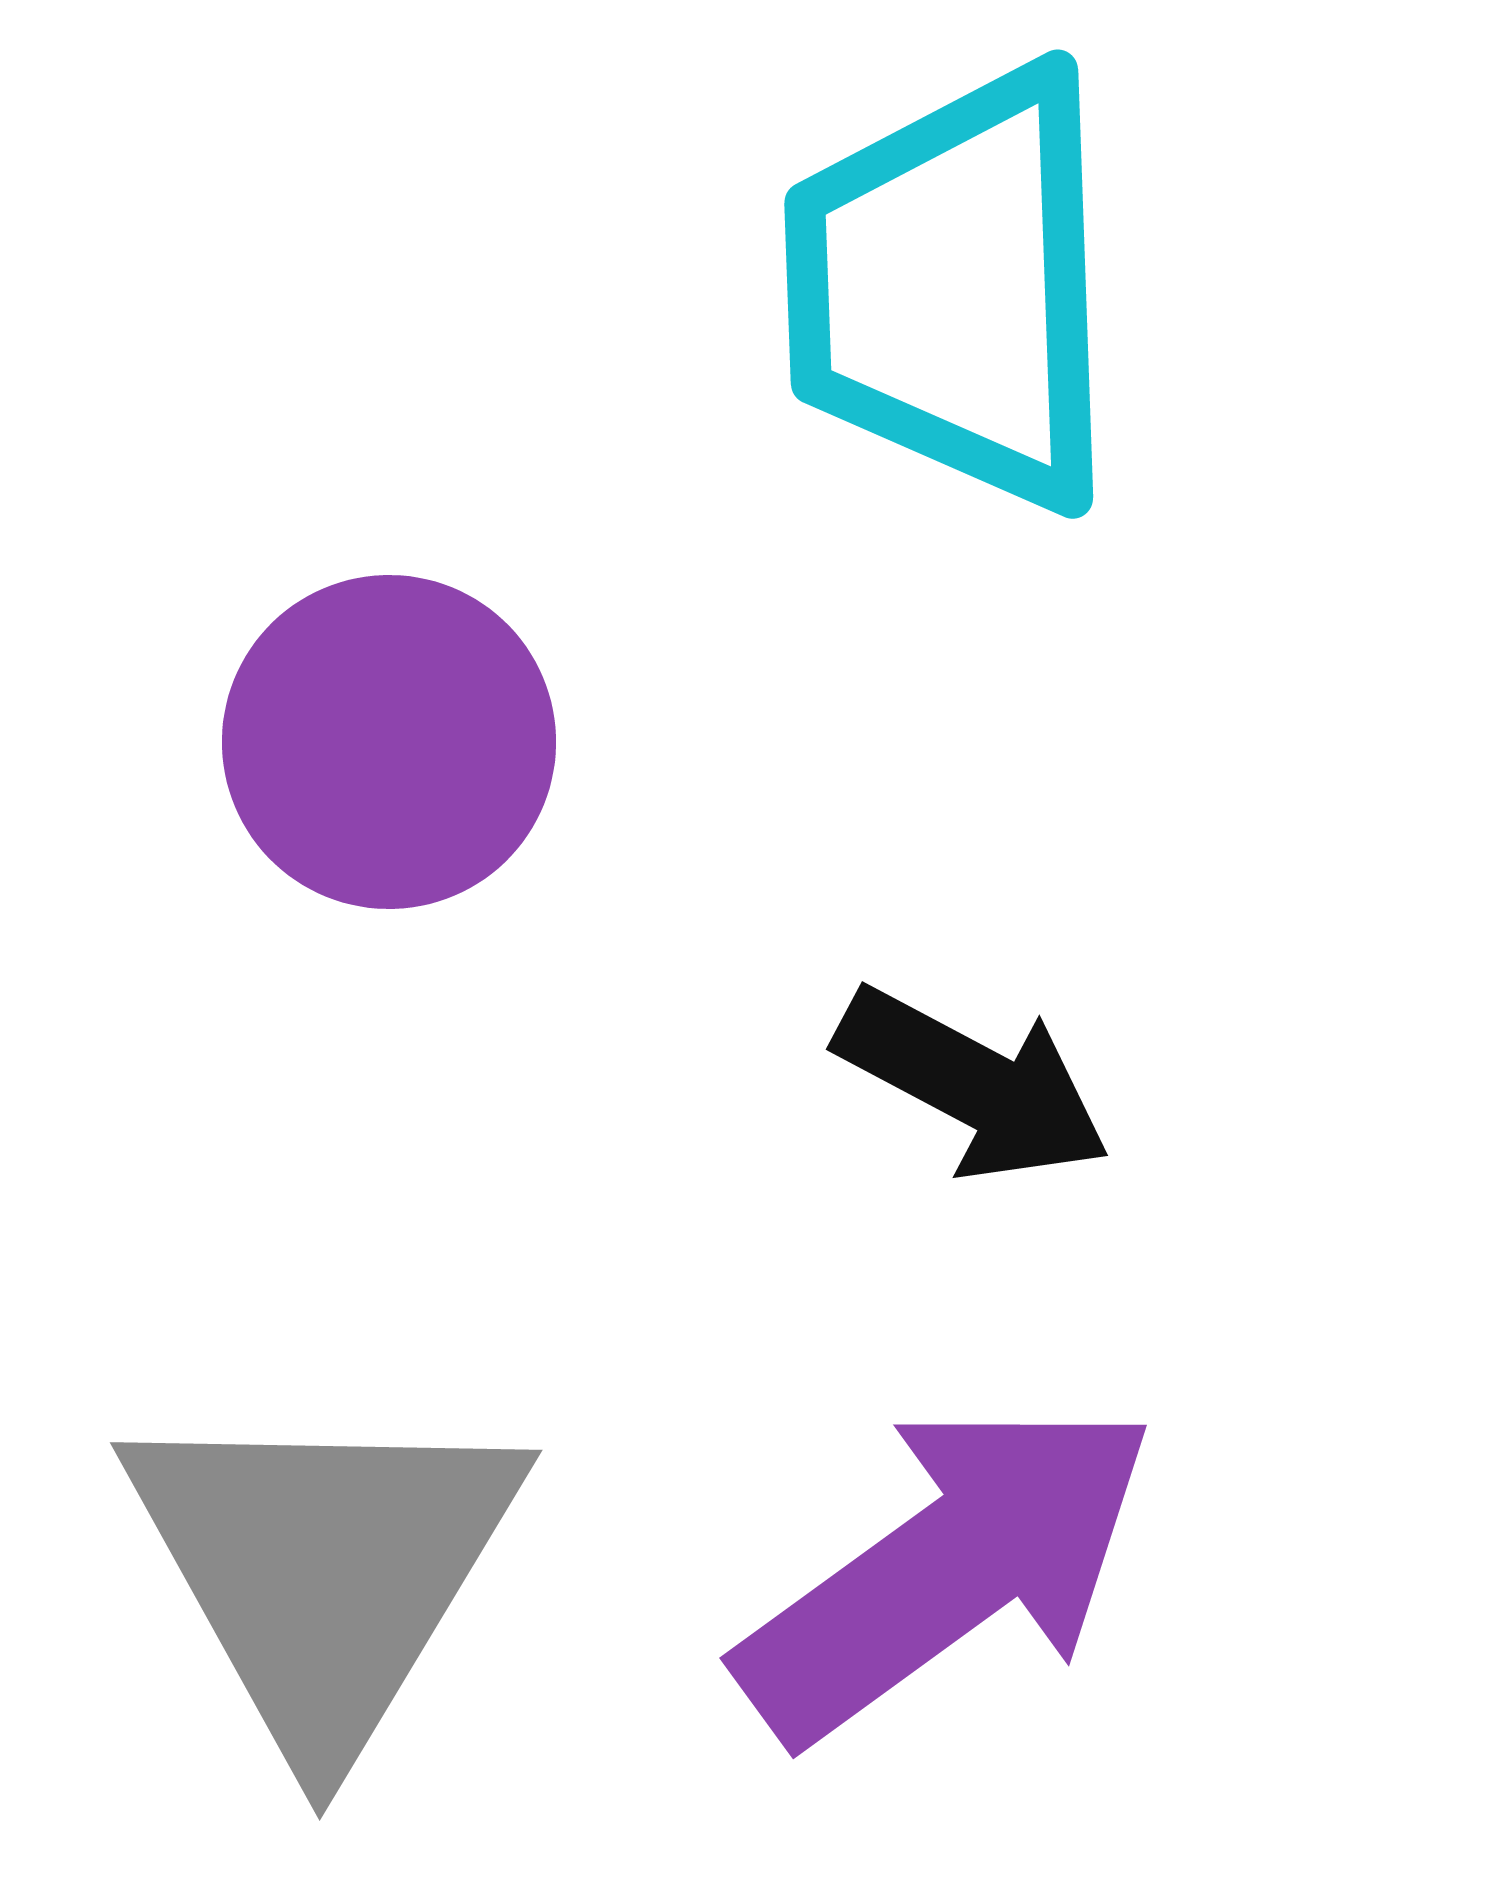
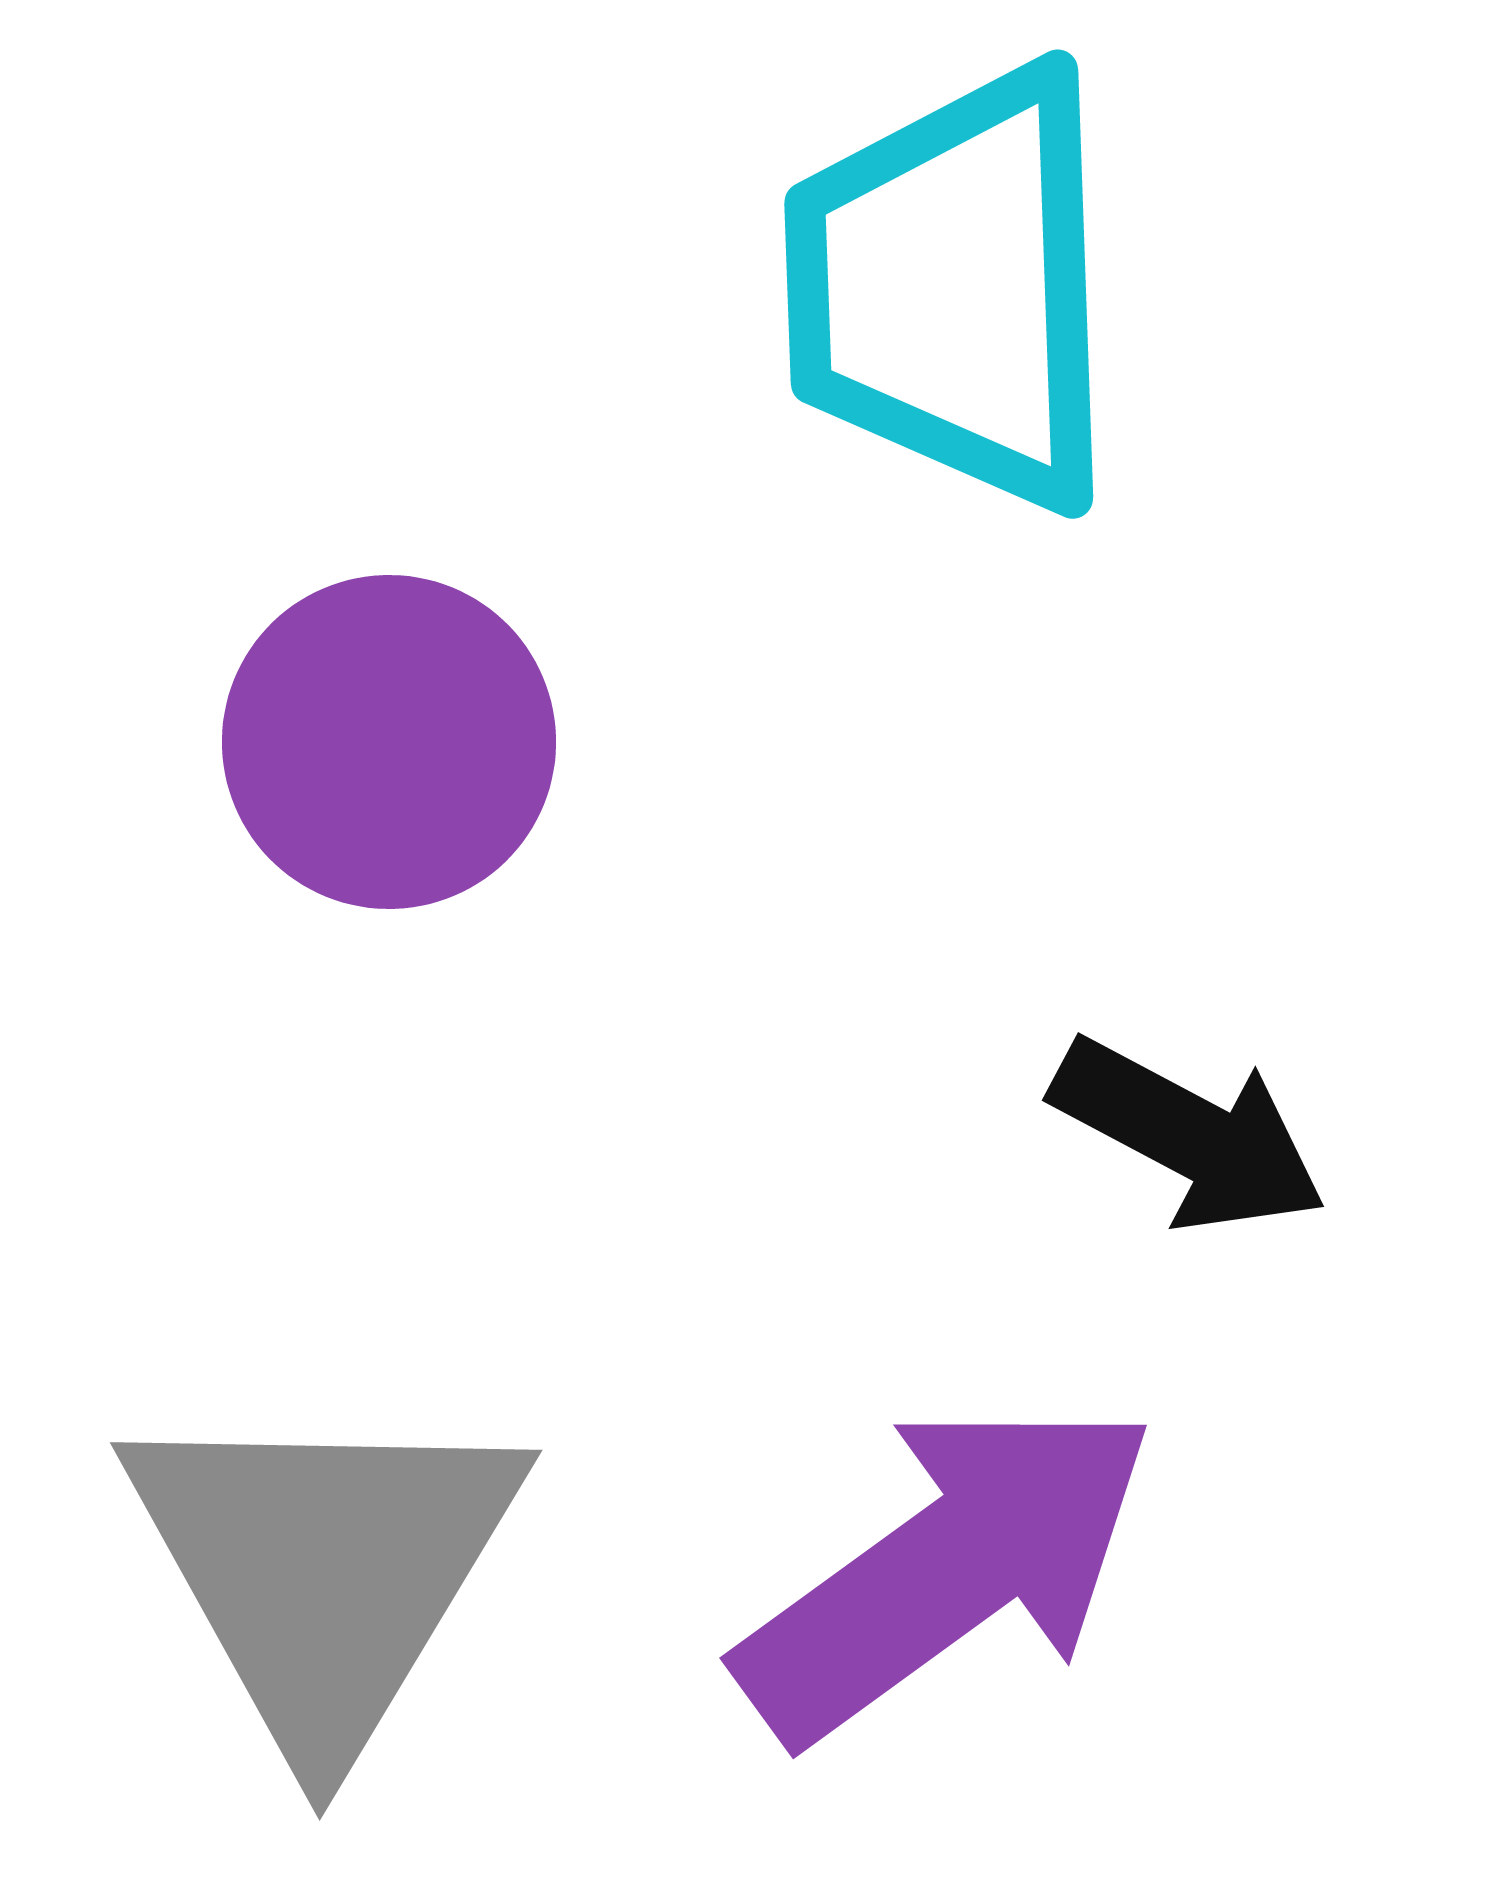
black arrow: moved 216 px right, 51 px down
